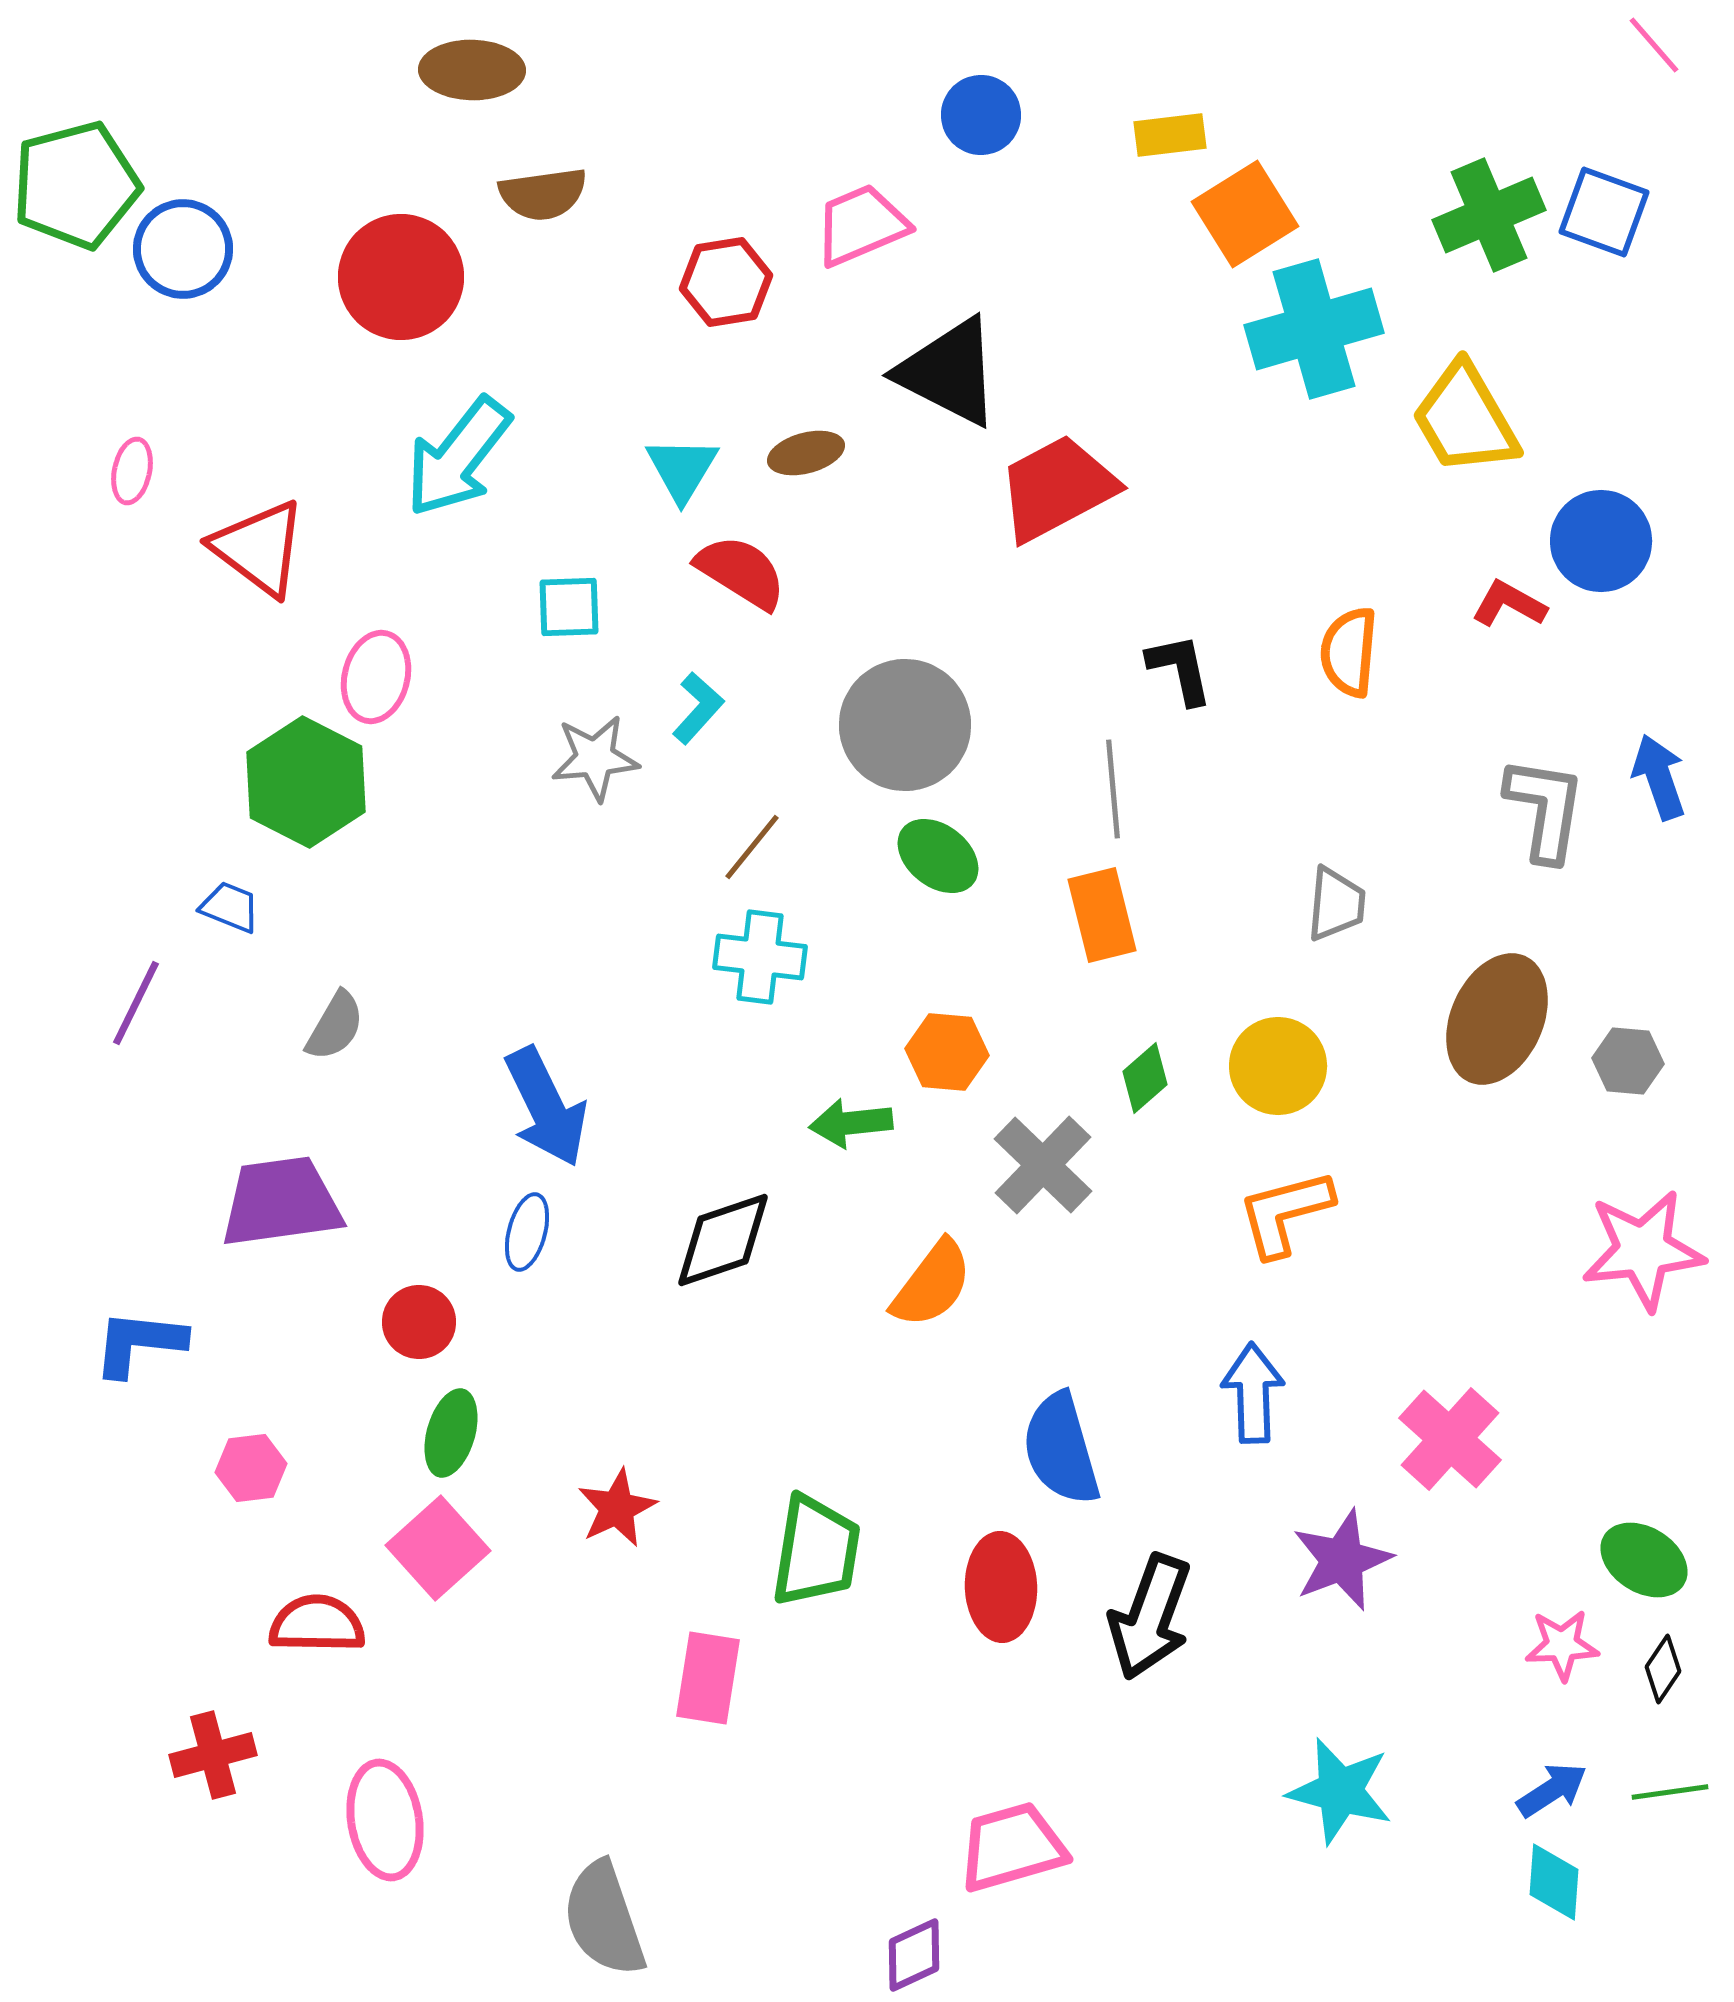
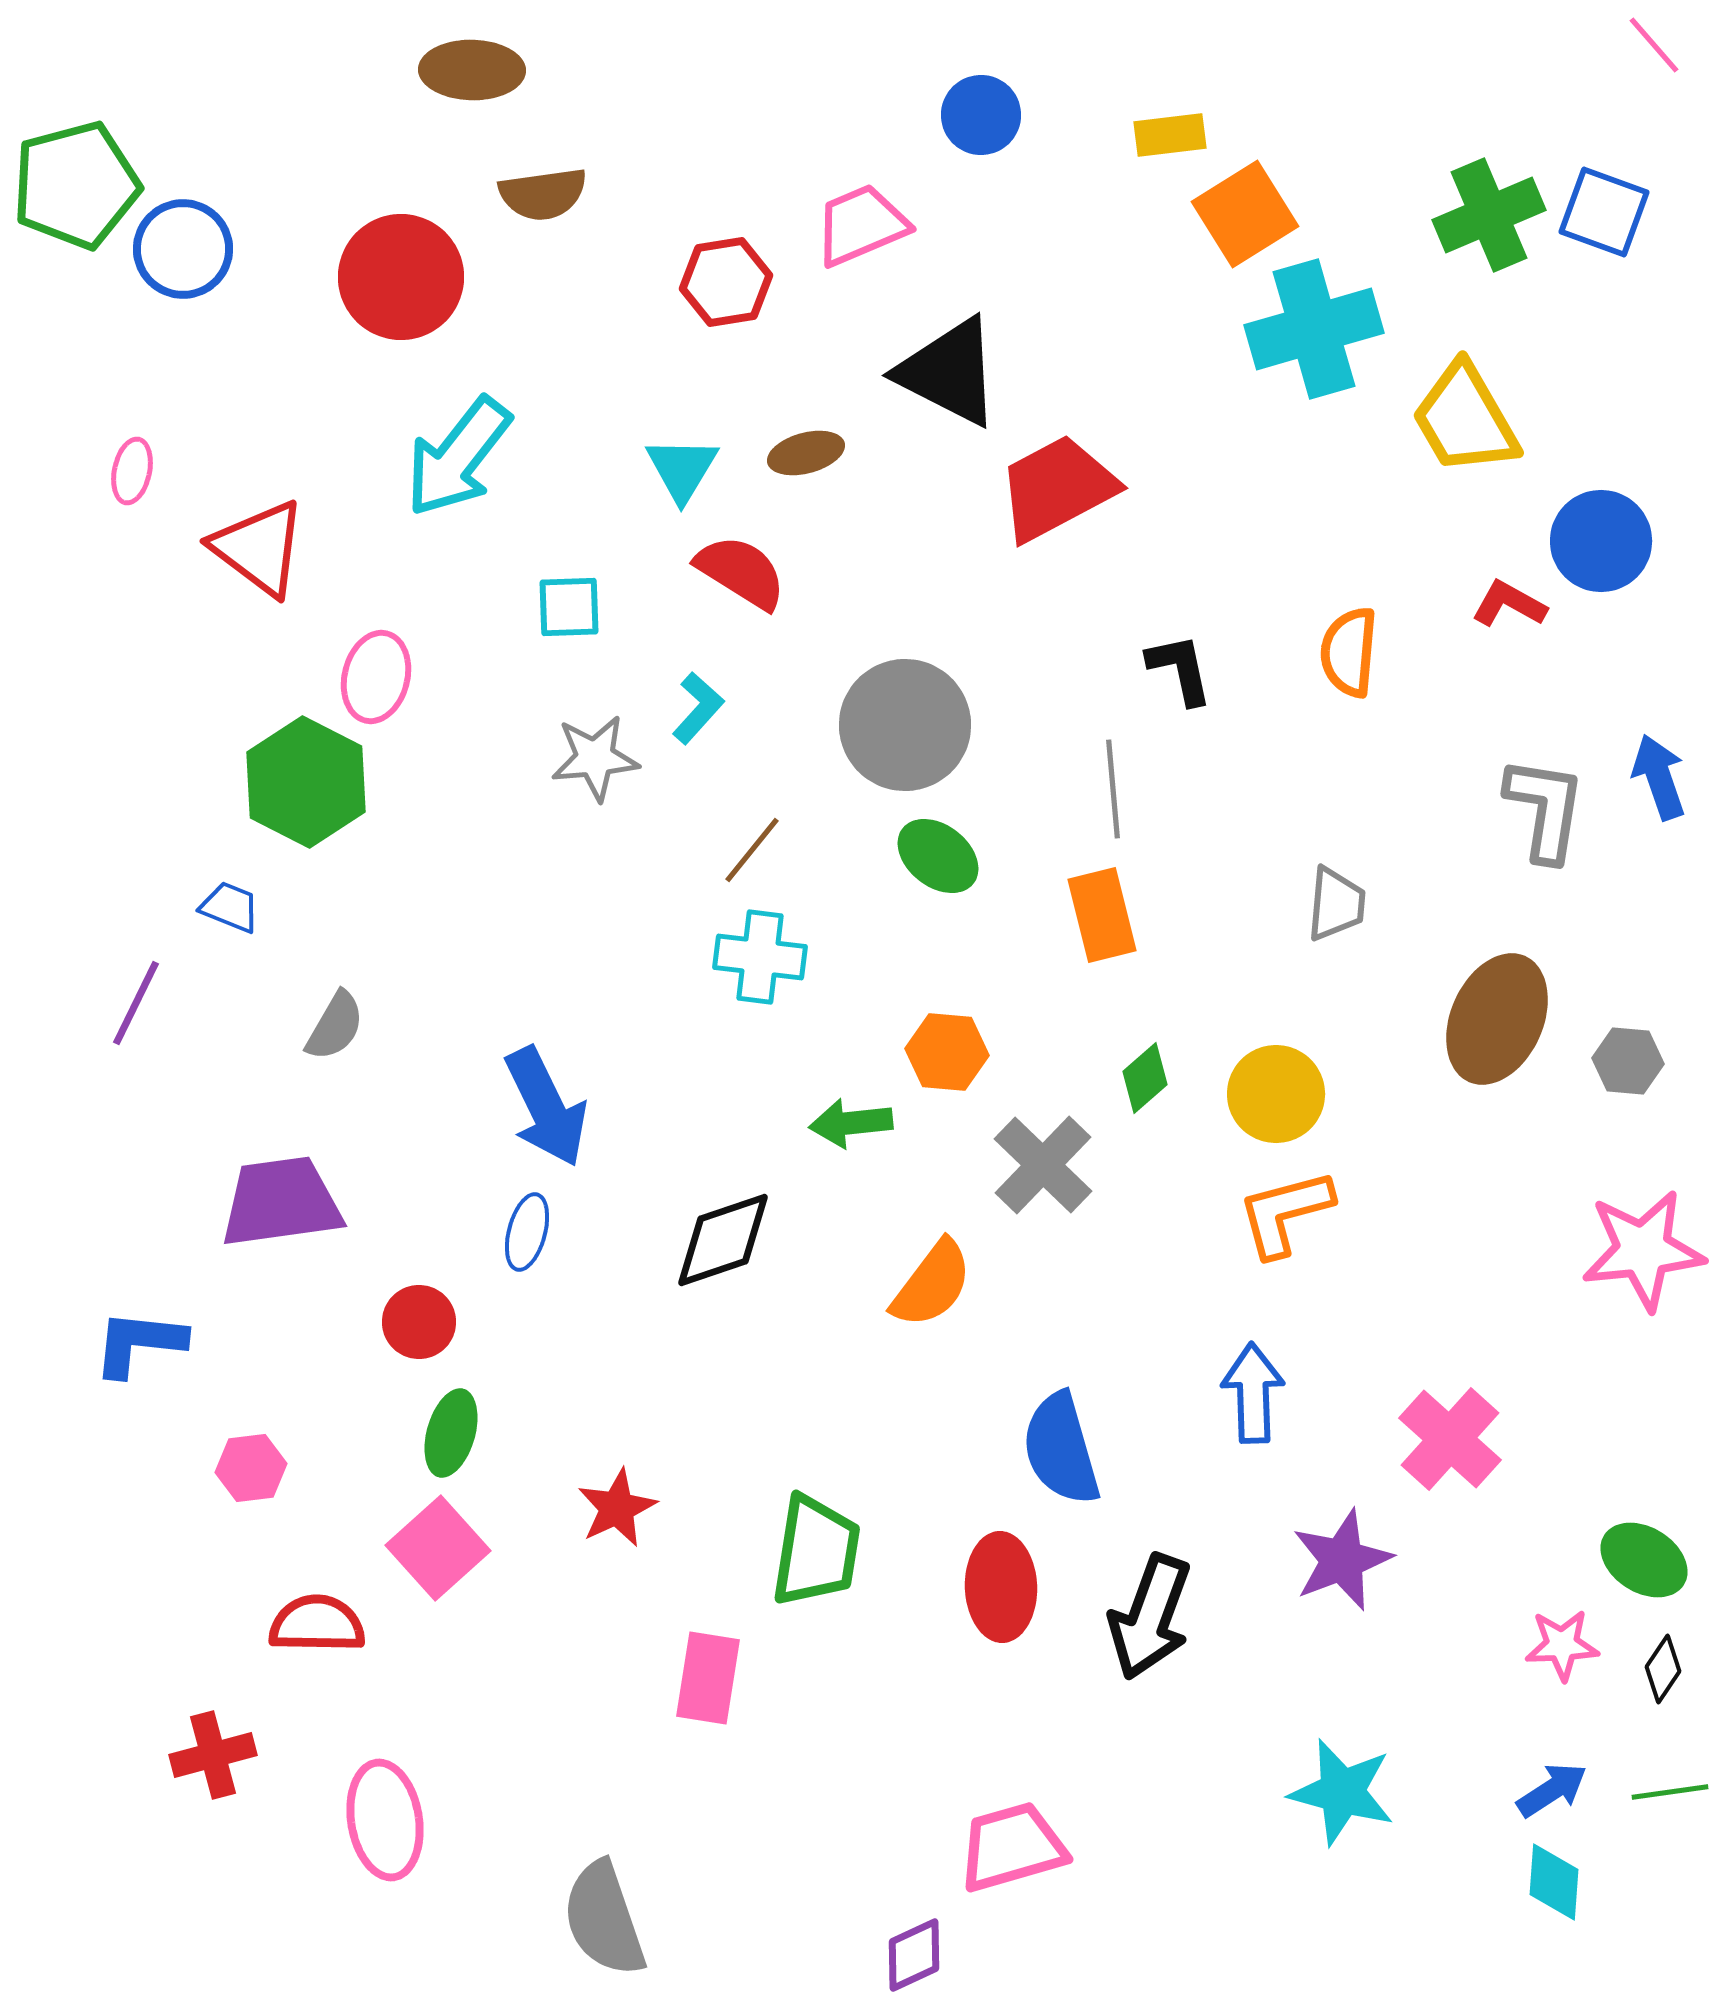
brown line at (752, 847): moved 3 px down
yellow circle at (1278, 1066): moved 2 px left, 28 px down
cyan star at (1340, 1791): moved 2 px right, 1 px down
